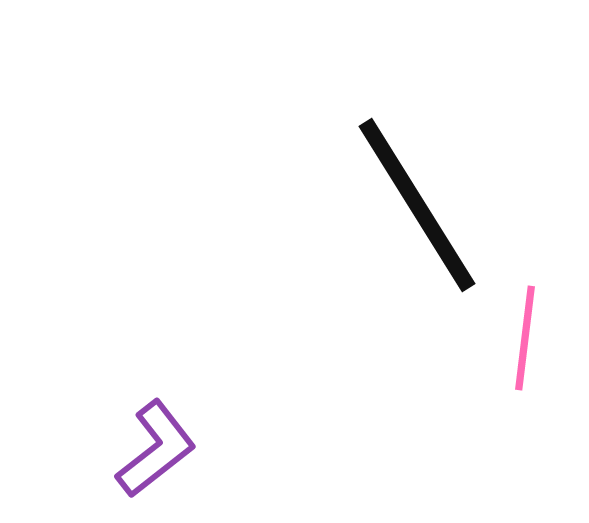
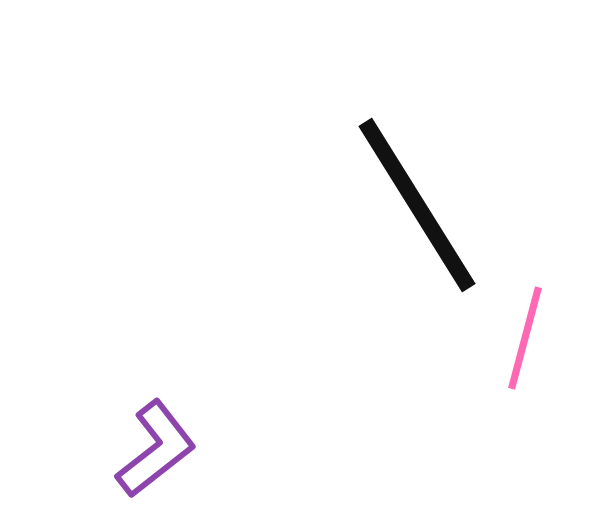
pink line: rotated 8 degrees clockwise
